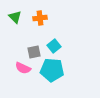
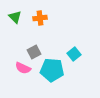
cyan square: moved 20 px right, 8 px down
gray square: rotated 16 degrees counterclockwise
